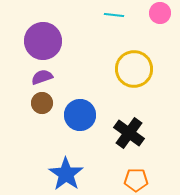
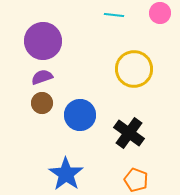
orange pentagon: rotated 20 degrees clockwise
